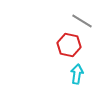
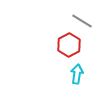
red hexagon: rotated 20 degrees clockwise
